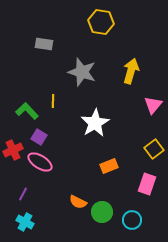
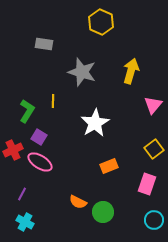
yellow hexagon: rotated 15 degrees clockwise
green L-shape: rotated 75 degrees clockwise
purple line: moved 1 px left
green circle: moved 1 px right
cyan circle: moved 22 px right
